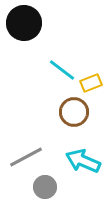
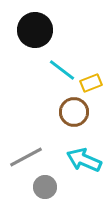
black circle: moved 11 px right, 7 px down
cyan arrow: moved 1 px right, 1 px up
